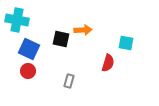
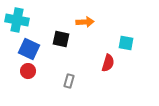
orange arrow: moved 2 px right, 8 px up
